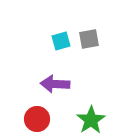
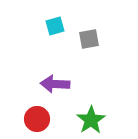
cyan square: moved 6 px left, 15 px up
